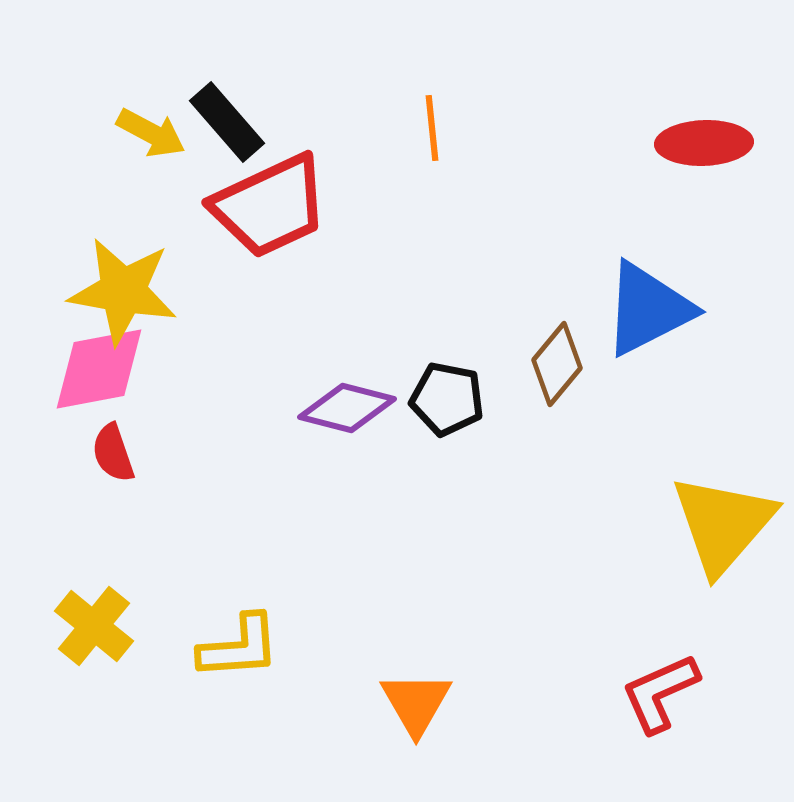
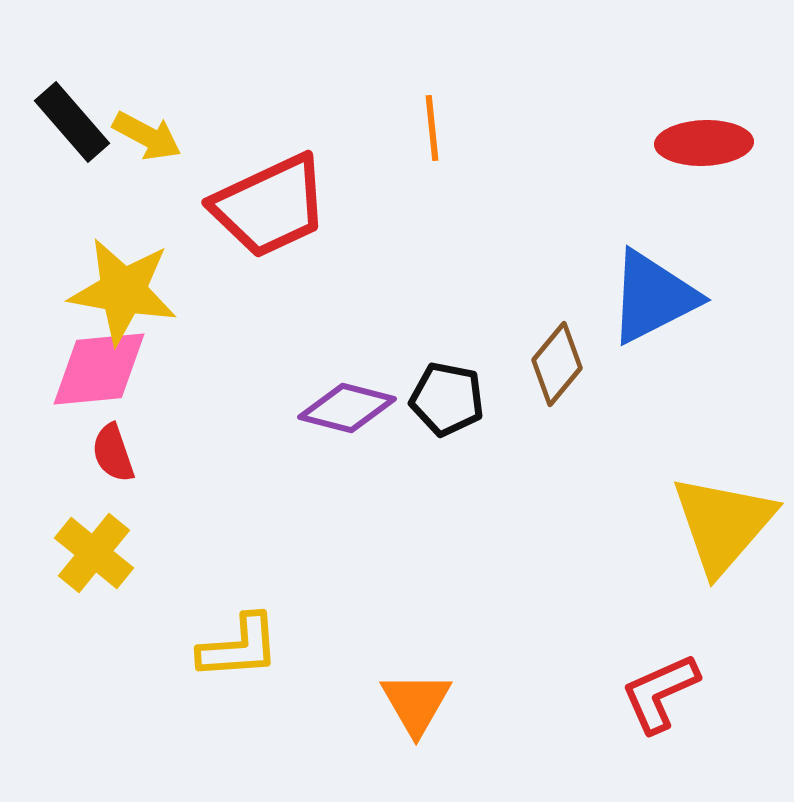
black rectangle: moved 155 px left
yellow arrow: moved 4 px left, 3 px down
blue triangle: moved 5 px right, 12 px up
pink diamond: rotated 5 degrees clockwise
yellow cross: moved 73 px up
